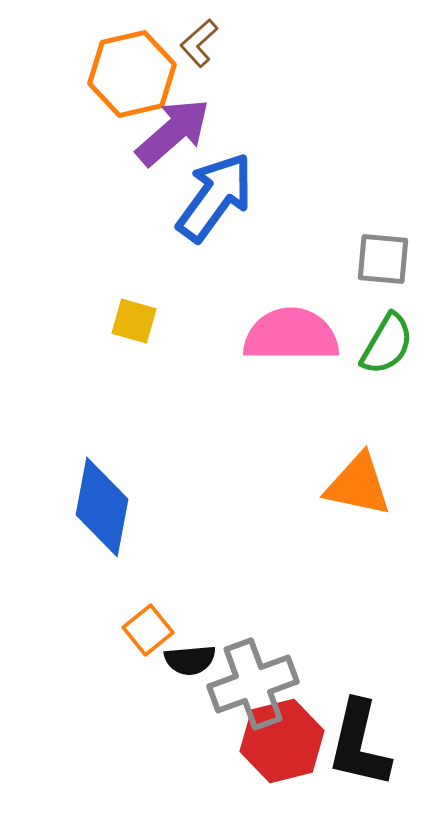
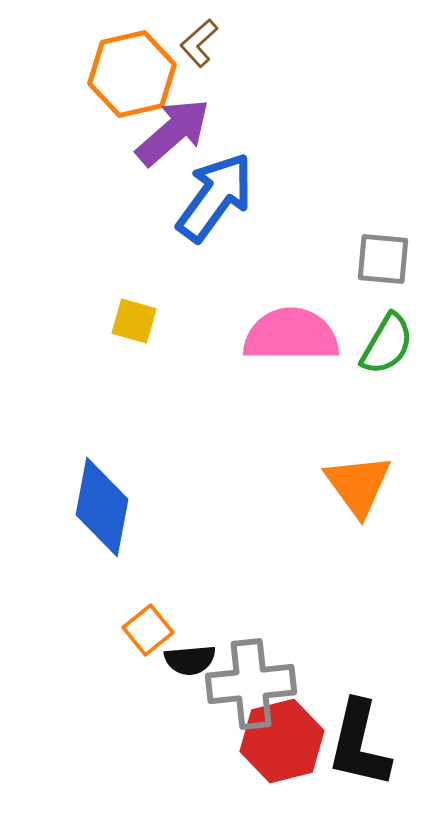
orange triangle: rotated 42 degrees clockwise
gray cross: moved 2 px left; rotated 14 degrees clockwise
